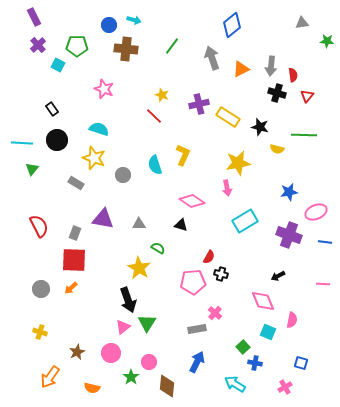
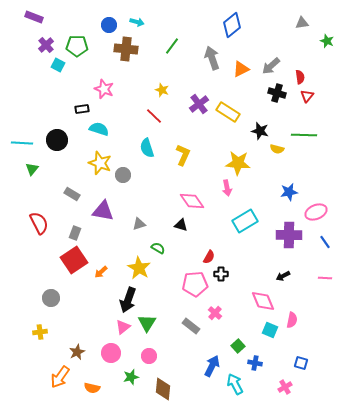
purple rectangle at (34, 17): rotated 42 degrees counterclockwise
cyan arrow at (134, 20): moved 3 px right, 2 px down
green star at (327, 41): rotated 16 degrees clockwise
purple cross at (38, 45): moved 8 px right
gray arrow at (271, 66): rotated 42 degrees clockwise
red semicircle at (293, 75): moved 7 px right, 2 px down
yellow star at (162, 95): moved 5 px up
purple cross at (199, 104): rotated 24 degrees counterclockwise
black rectangle at (52, 109): moved 30 px right; rotated 64 degrees counterclockwise
yellow rectangle at (228, 117): moved 5 px up
black star at (260, 127): moved 4 px down
yellow star at (94, 158): moved 6 px right, 5 px down
yellow star at (238, 163): rotated 15 degrees clockwise
cyan semicircle at (155, 165): moved 8 px left, 17 px up
gray rectangle at (76, 183): moved 4 px left, 11 px down
pink diamond at (192, 201): rotated 20 degrees clockwise
purple triangle at (103, 219): moved 8 px up
gray triangle at (139, 224): rotated 16 degrees counterclockwise
red semicircle at (39, 226): moved 3 px up
purple cross at (289, 235): rotated 20 degrees counterclockwise
blue line at (325, 242): rotated 48 degrees clockwise
red square at (74, 260): rotated 36 degrees counterclockwise
black cross at (221, 274): rotated 16 degrees counterclockwise
black arrow at (278, 276): moved 5 px right
pink pentagon at (193, 282): moved 2 px right, 2 px down
pink line at (323, 284): moved 2 px right, 6 px up
orange arrow at (71, 288): moved 30 px right, 16 px up
gray circle at (41, 289): moved 10 px right, 9 px down
black arrow at (128, 300): rotated 40 degrees clockwise
gray rectangle at (197, 329): moved 6 px left, 3 px up; rotated 48 degrees clockwise
yellow cross at (40, 332): rotated 24 degrees counterclockwise
cyan square at (268, 332): moved 2 px right, 2 px up
green square at (243, 347): moved 5 px left, 1 px up
pink circle at (149, 362): moved 6 px up
blue arrow at (197, 362): moved 15 px right, 4 px down
orange arrow at (50, 377): moved 10 px right
green star at (131, 377): rotated 21 degrees clockwise
cyan arrow at (235, 384): rotated 30 degrees clockwise
brown diamond at (167, 386): moved 4 px left, 3 px down
